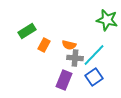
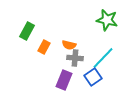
green rectangle: rotated 30 degrees counterclockwise
orange rectangle: moved 2 px down
cyan line: moved 9 px right, 3 px down
blue square: moved 1 px left
